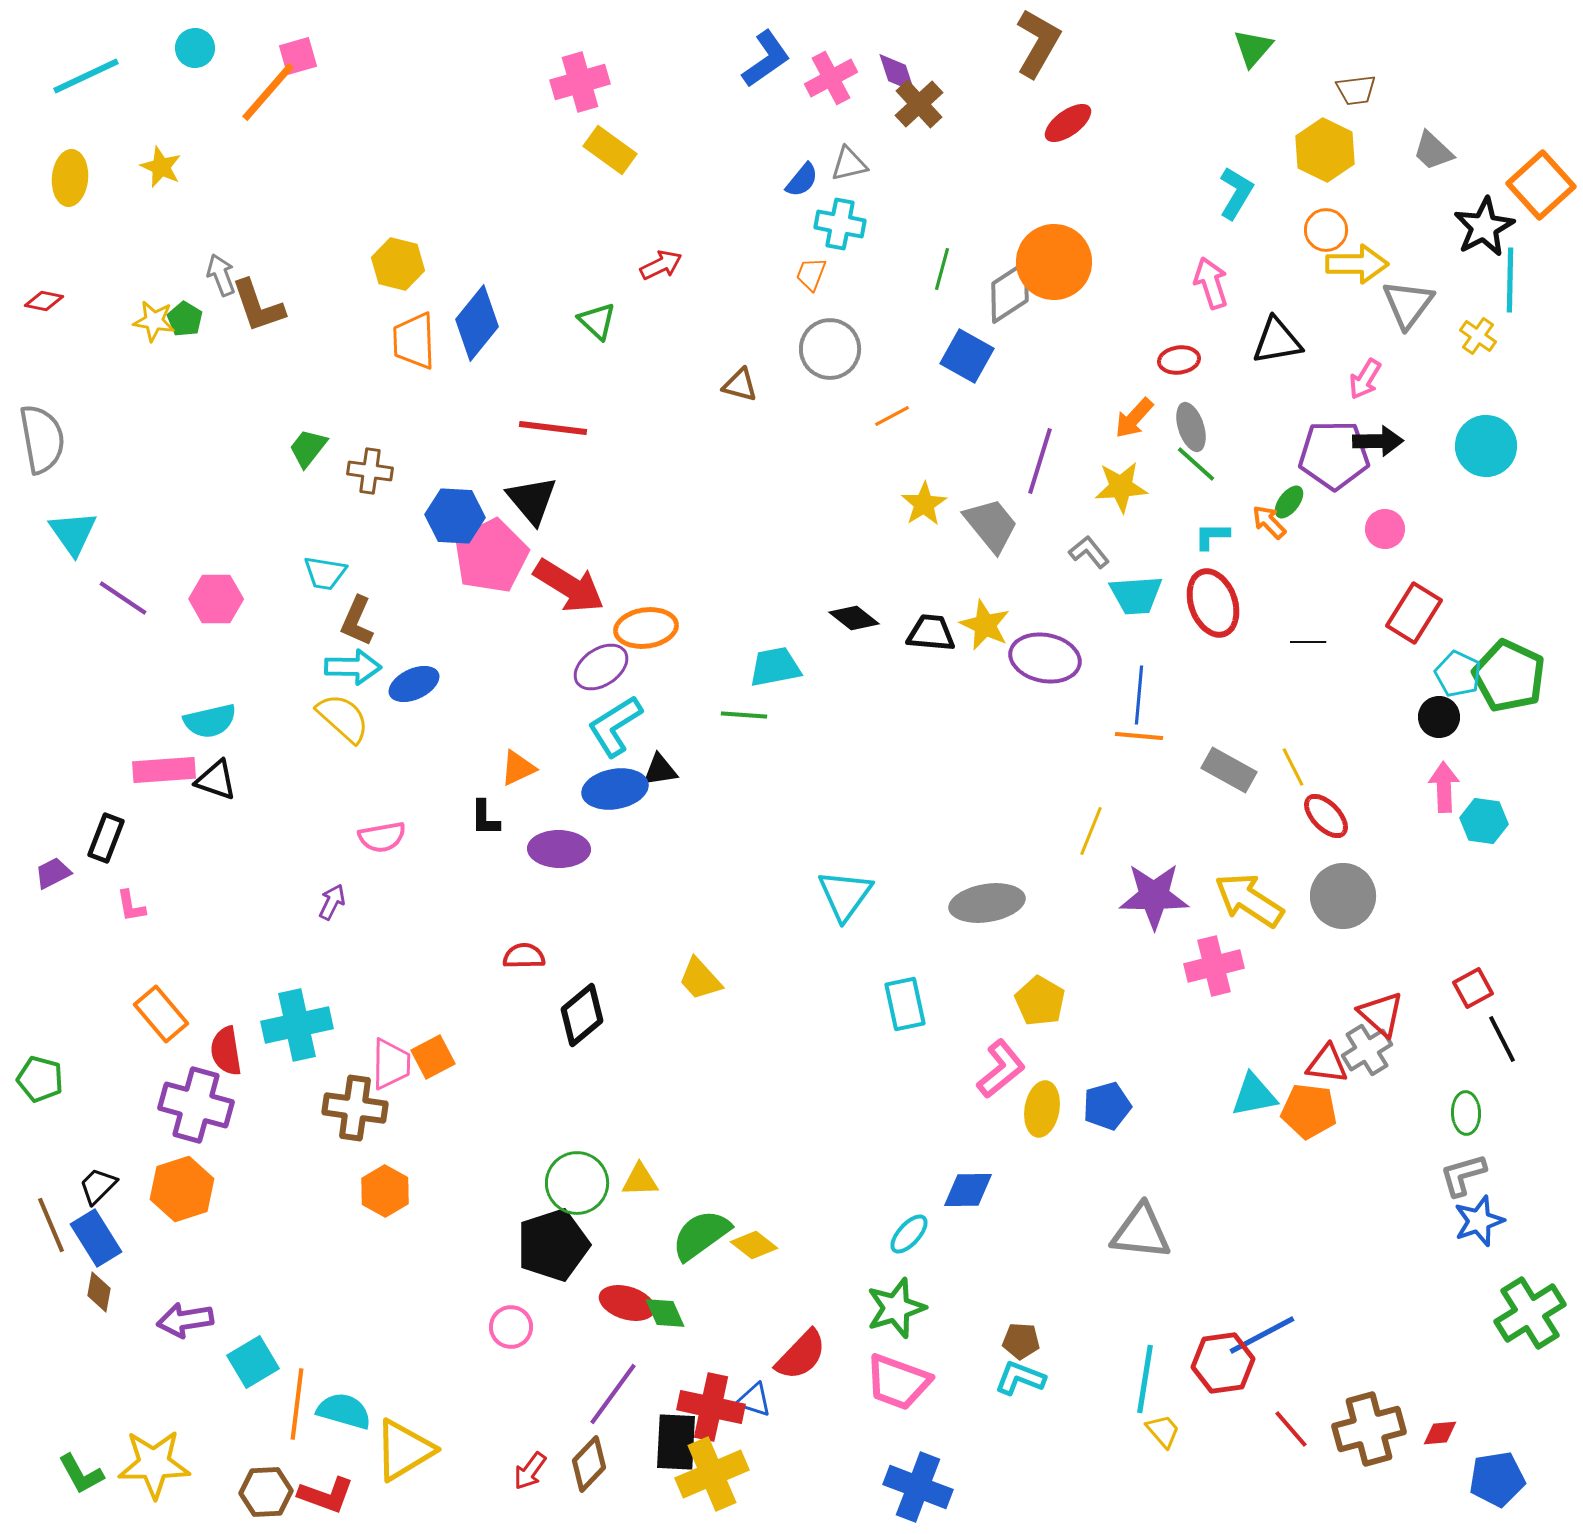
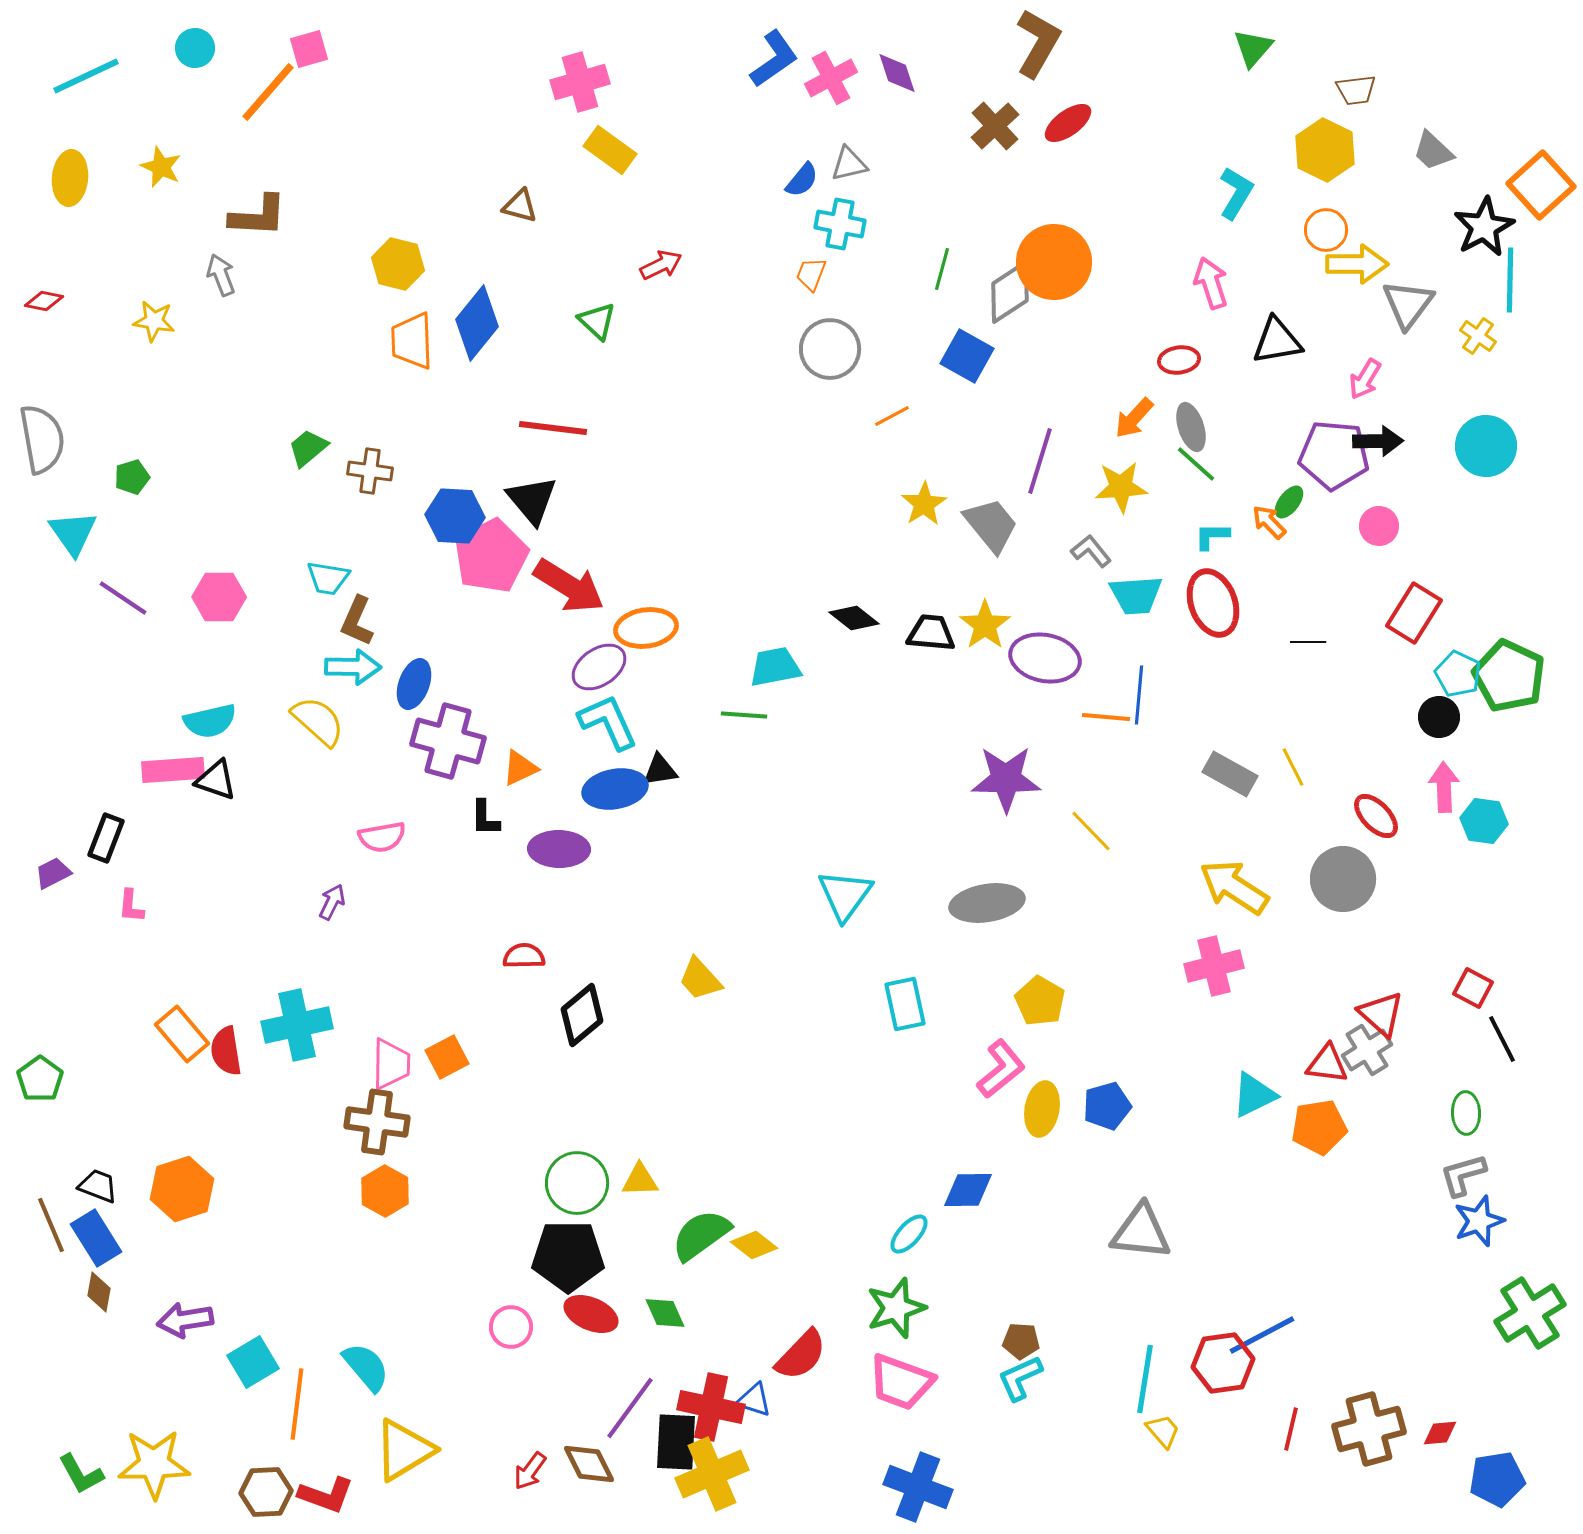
pink square at (298, 56): moved 11 px right, 7 px up
blue L-shape at (766, 59): moved 8 px right
brown cross at (919, 104): moved 76 px right, 22 px down
brown L-shape at (258, 306): moved 90 px up; rotated 68 degrees counterclockwise
green pentagon at (185, 319): moved 53 px left, 158 px down; rotated 24 degrees clockwise
orange trapezoid at (414, 341): moved 2 px left
brown triangle at (740, 385): moved 220 px left, 179 px up
green trapezoid at (308, 448): rotated 12 degrees clockwise
purple pentagon at (1334, 455): rotated 6 degrees clockwise
pink circle at (1385, 529): moved 6 px left, 3 px up
gray L-shape at (1089, 552): moved 2 px right, 1 px up
cyan trapezoid at (325, 573): moved 3 px right, 5 px down
pink hexagon at (216, 599): moved 3 px right, 2 px up
yellow star at (985, 625): rotated 12 degrees clockwise
purple ellipse at (601, 667): moved 2 px left
blue ellipse at (414, 684): rotated 45 degrees counterclockwise
yellow semicircle at (343, 718): moved 25 px left, 3 px down
cyan L-shape at (615, 726): moved 7 px left, 4 px up; rotated 98 degrees clockwise
orange line at (1139, 736): moved 33 px left, 19 px up
orange triangle at (518, 768): moved 2 px right
pink rectangle at (164, 770): moved 9 px right
gray rectangle at (1229, 770): moved 1 px right, 4 px down
red ellipse at (1326, 816): moved 50 px right
yellow line at (1091, 831): rotated 66 degrees counterclockwise
purple star at (1154, 896): moved 148 px left, 117 px up
gray circle at (1343, 896): moved 17 px up
yellow arrow at (1249, 900): moved 15 px left, 13 px up
pink L-shape at (131, 906): rotated 15 degrees clockwise
red square at (1473, 988): rotated 33 degrees counterclockwise
orange rectangle at (161, 1014): moved 21 px right, 20 px down
orange square at (433, 1057): moved 14 px right
green pentagon at (40, 1079): rotated 21 degrees clockwise
cyan triangle at (1254, 1095): rotated 15 degrees counterclockwise
purple cross at (196, 1105): moved 252 px right, 364 px up
brown cross at (355, 1108): moved 22 px right, 14 px down
orange pentagon at (1309, 1111): moved 10 px right, 16 px down; rotated 16 degrees counterclockwise
black trapezoid at (98, 1186): rotated 66 degrees clockwise
black pentagon at (553, 1245): moved 15 px right, 11 px down; rotated 18 degrees clockwise
red ellipse at (627, 1303): moved 36 px left, 11 px down; rotated 6 degrees clockwise
cyan L-shape at (1020, 1378): rotated 45 degrees counterclockwise
pink trapezoid at (898, 1382): moved 3 px right
purple line at (613, 1394): moved 17 px right, 14 px down
cyan semicircle at (344, 1411): moved 22 px right, 44 px up; rotated 34 degrees clockwise
red line at (1291, 1429): rotated 54 degrees clockwise
brown diamond at (589, 1464): rotated 70 degrees counterclockwise
